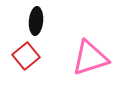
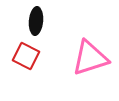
red square: rotated 24 degrees counterclockwise
